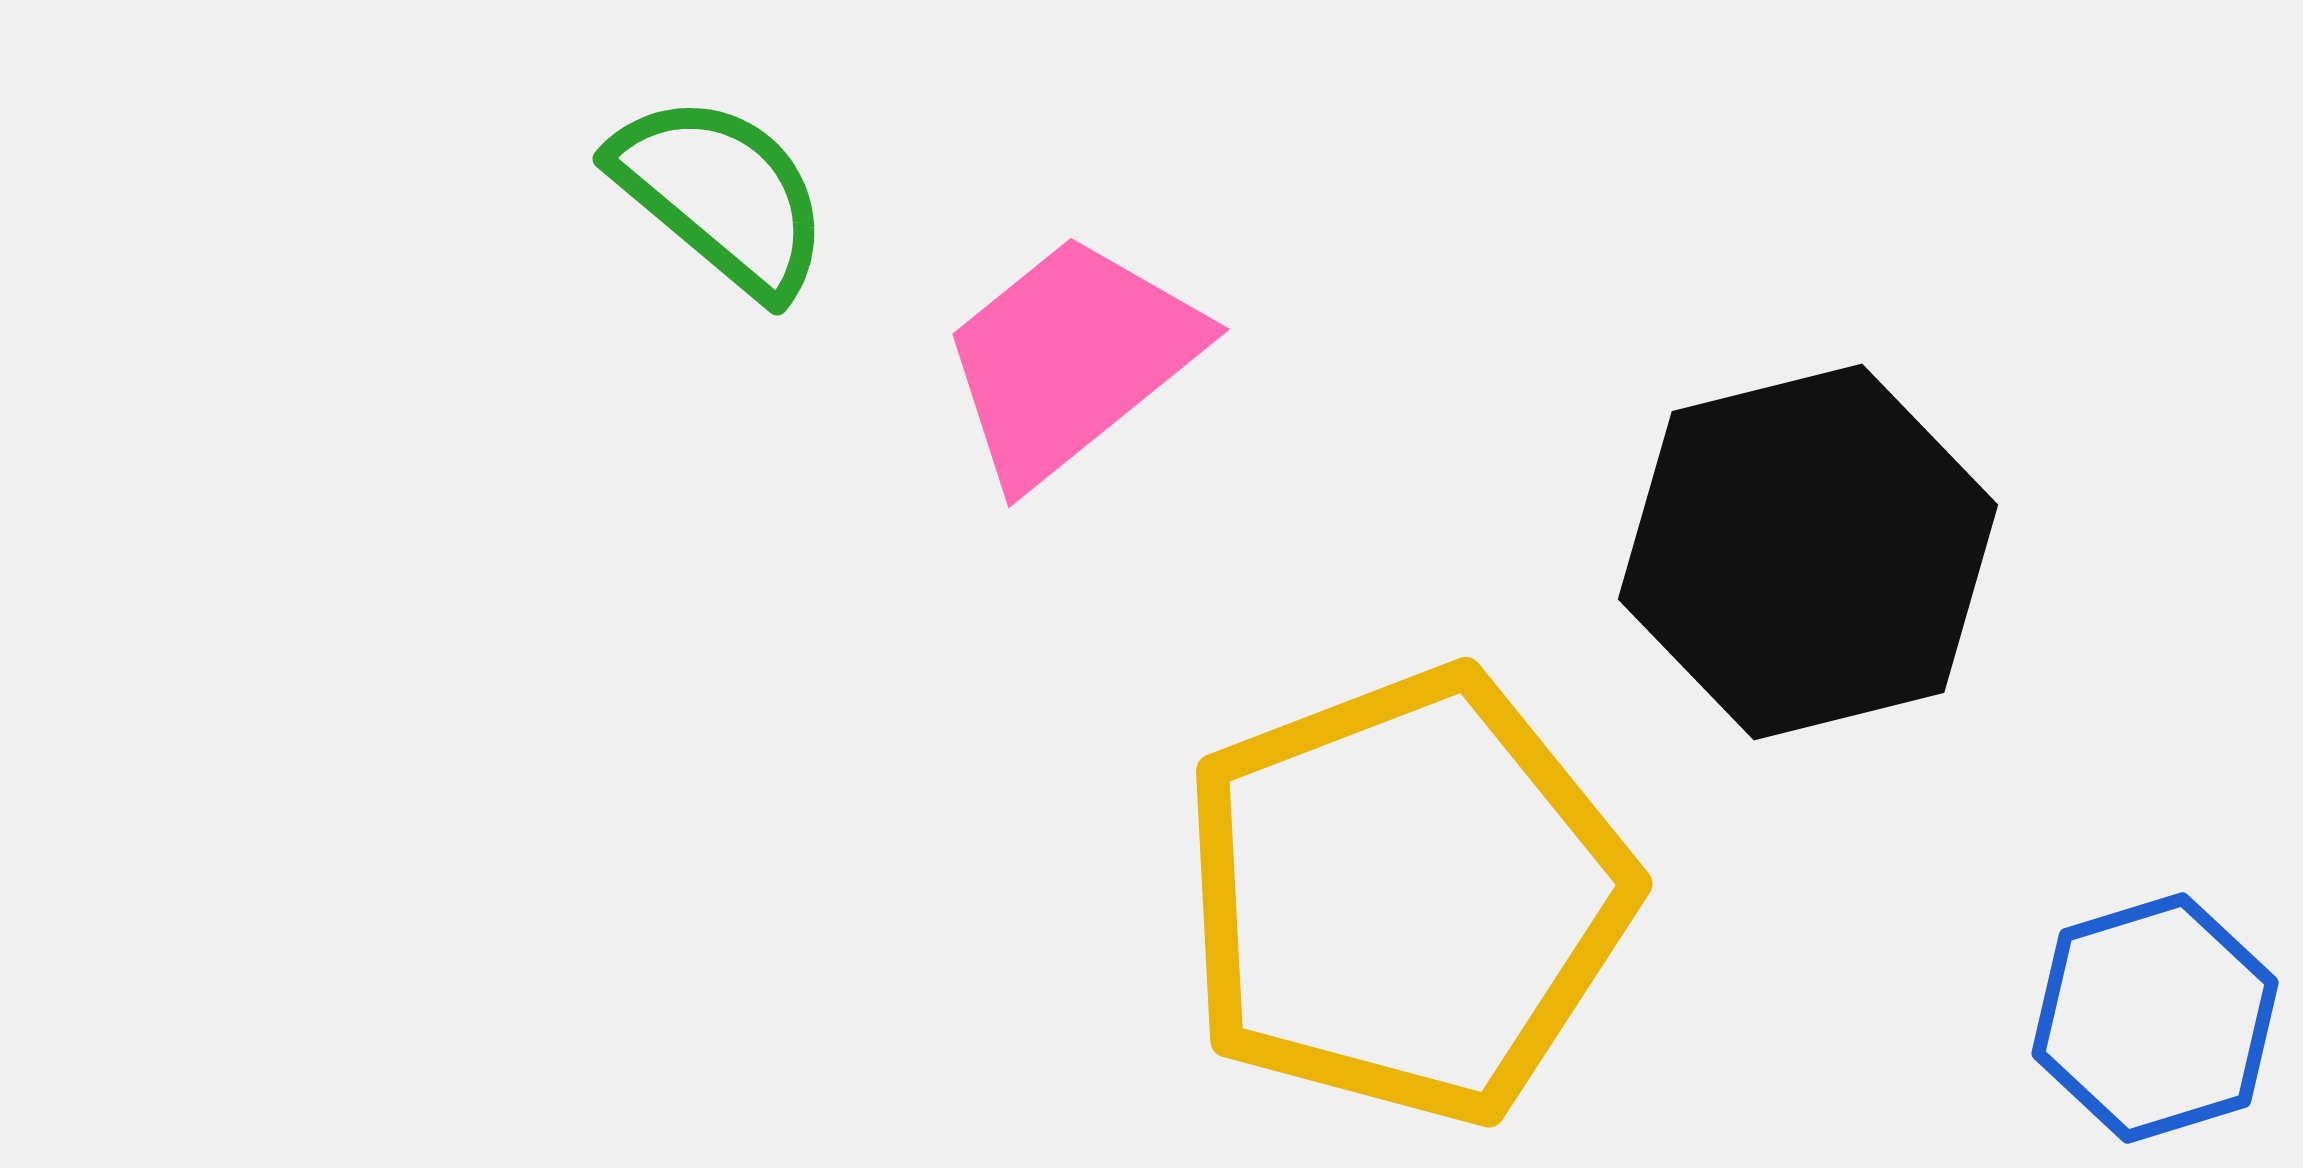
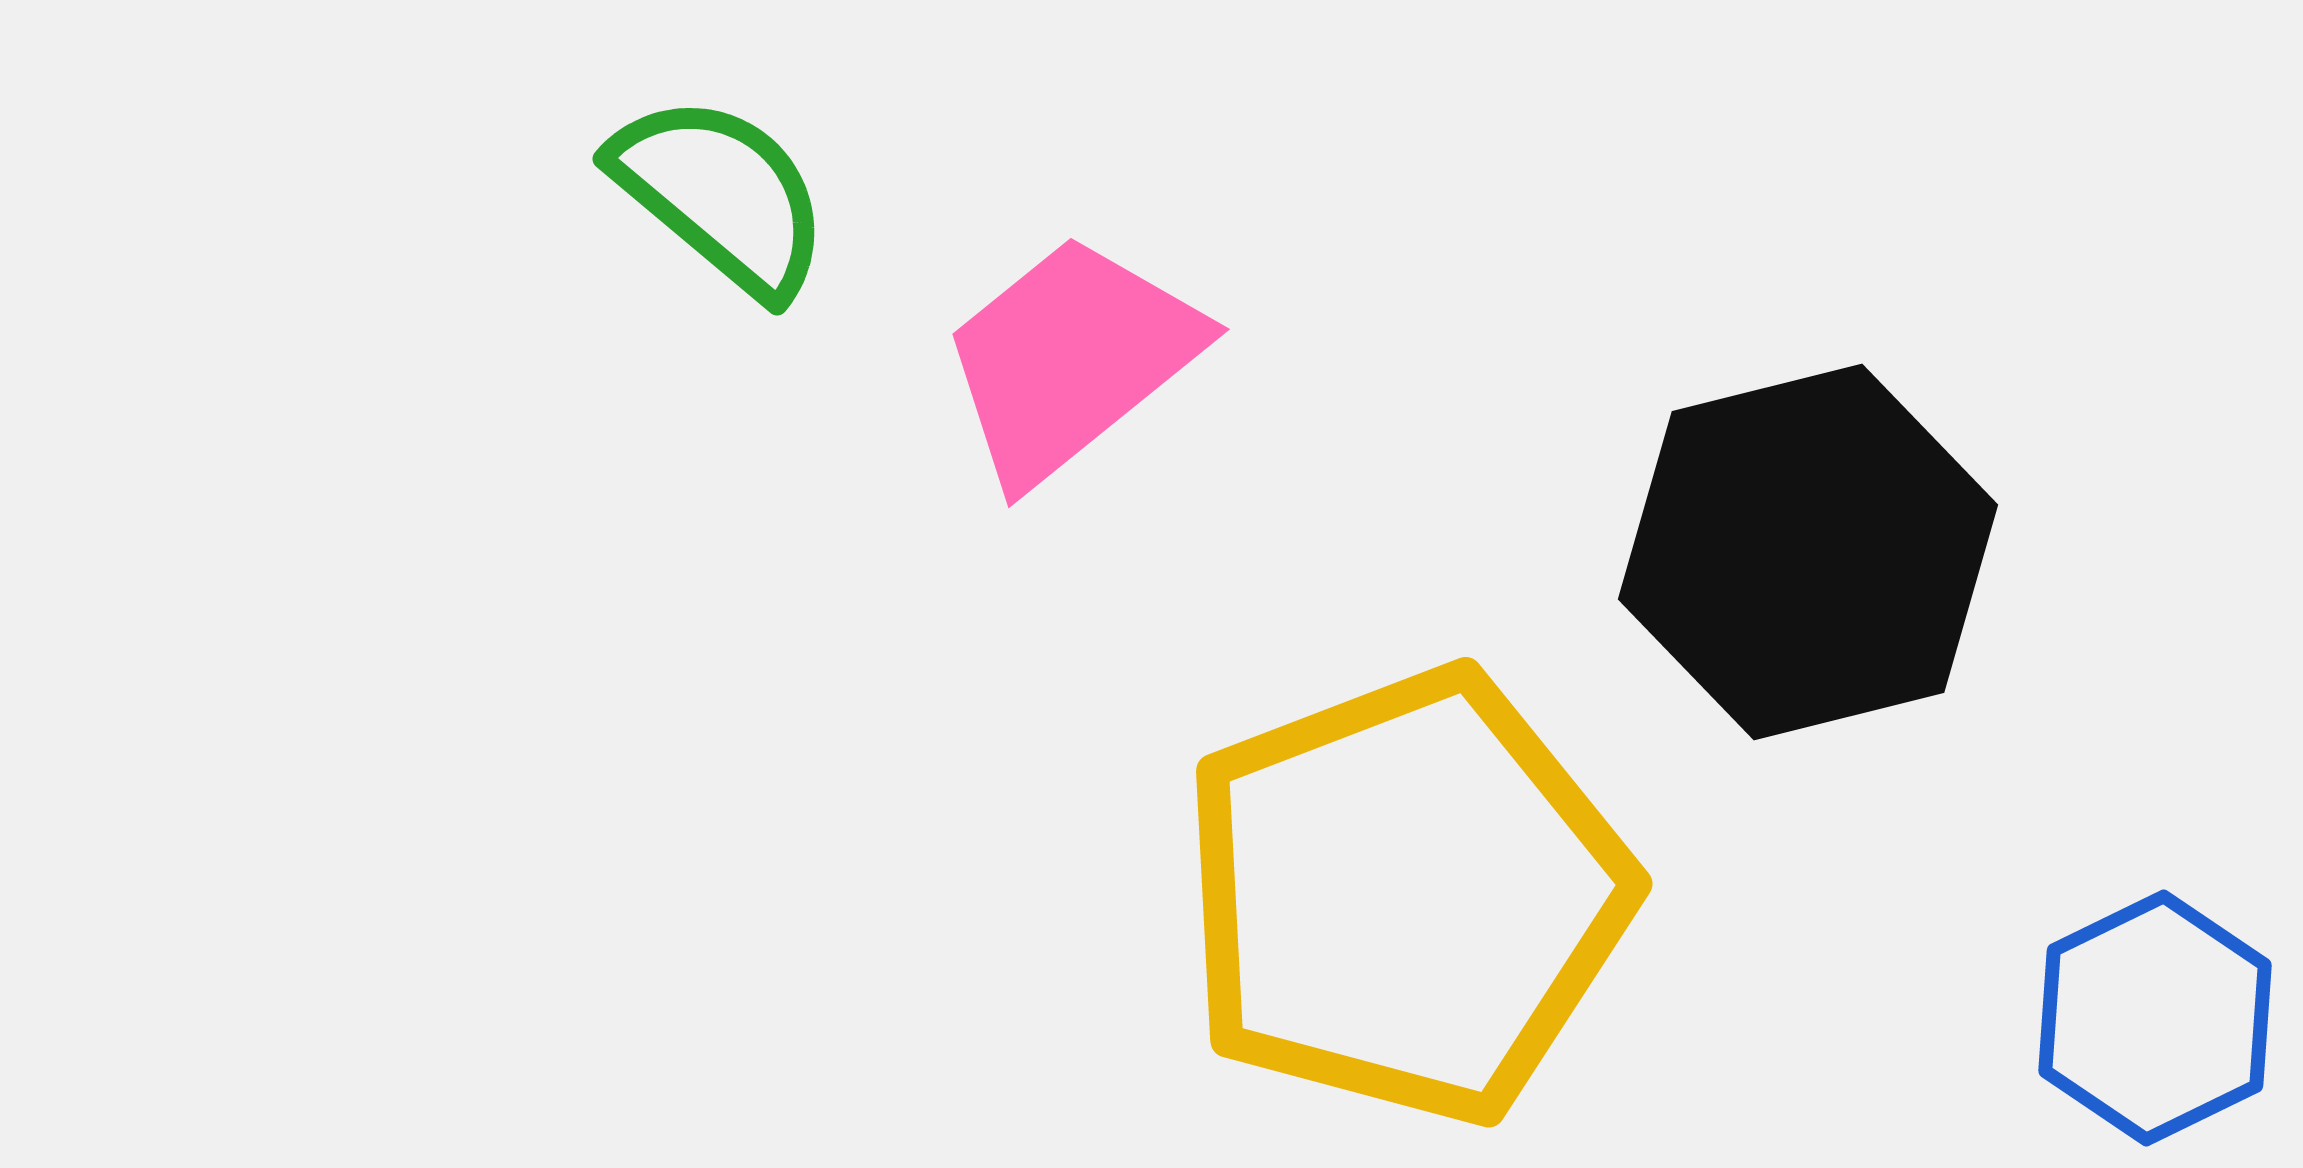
blue hexagon: rotated 9 degrees counterclockwise
